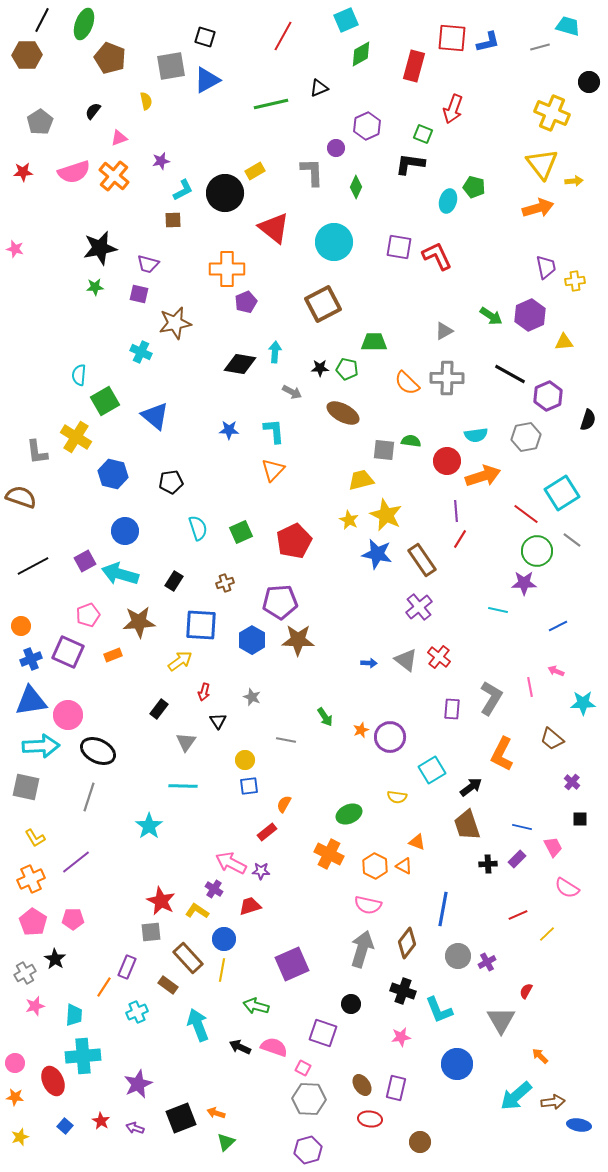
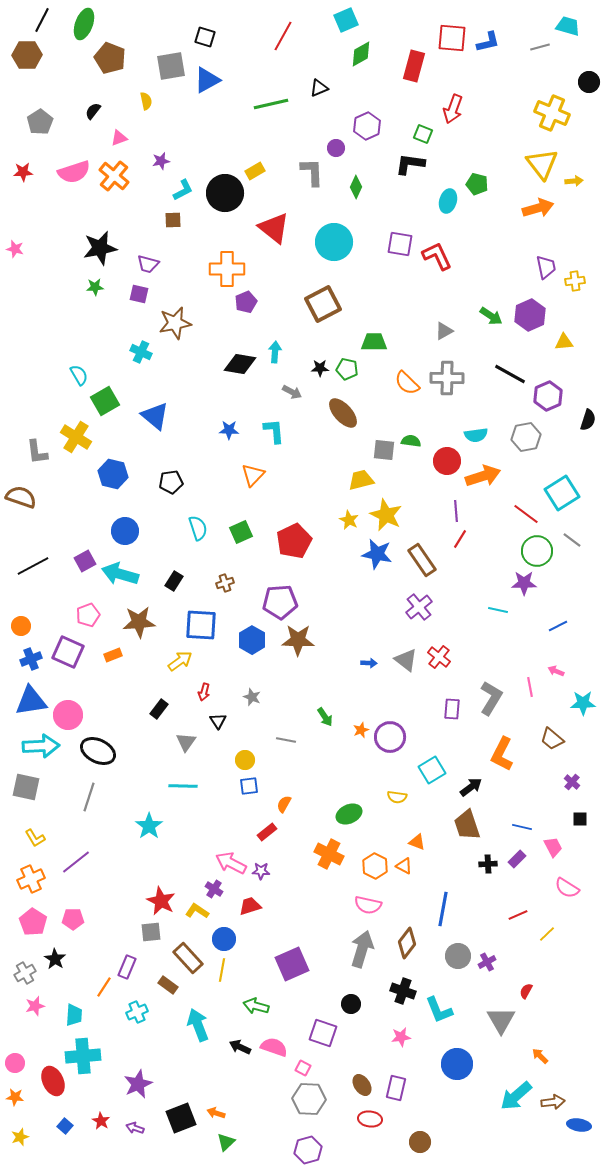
green pentagon at (474, 187): moved 3 px right, 3 px up
purple square at (399, 247): moved 1 px right, 3 px up
cyan semicircle at (79, 375): rotated 145 degrees clockwise
brown ellipse at (343, 413): rotated 20 degrees clockwise
orange triangle at (273, 470): moved 20 px left, 5 px down
